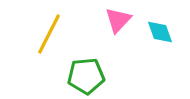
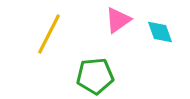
pink triangle: rotated 12 degrees clockwise
green pentagon: moved 9 px right
